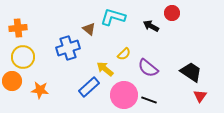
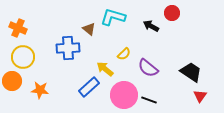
orange cross: rotated 30 degrees clockwise
blue cross: rotated 15 degrees clockwise
